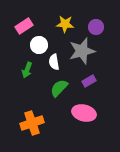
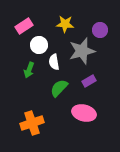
purple circle: moved 4 px right, 3 px down
green arrow: moved 2 px right
